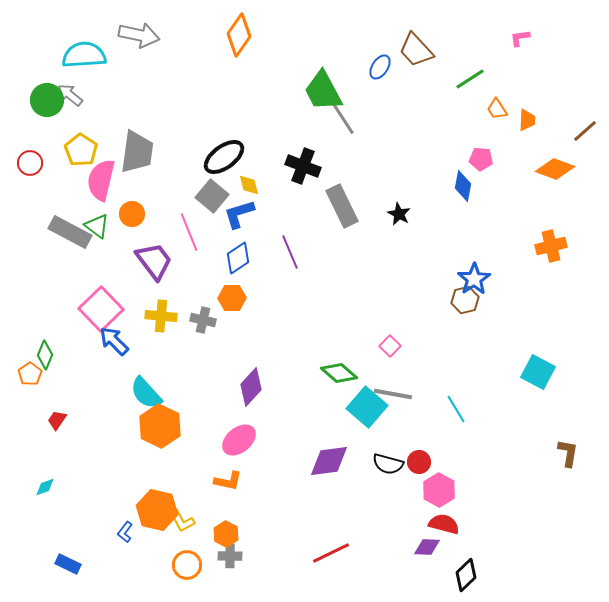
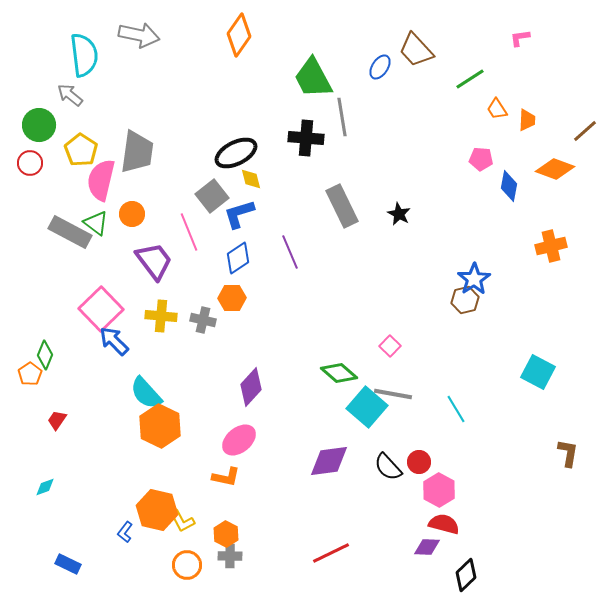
cyan semicircle at (84, 55): rotated 87 degrees clockwise
green trapezoid at (323, 91): moved 10 px left, 13 px up
green circle at (47, 100): moved 8 px left, 25 px down
gray line at (342, 117): rotated 24 degrees clockwise
black ellipse at (224, 157): moved 12 px right, 4 px up; rotated 9 degrees clockwise
black cross at (303, 166): moved 3 px right, 28 px up; rotated 16 degrees counterclockwise
yellow diamond at (249, 185): moved 2 px right, 6 px up
blue diamond at (463, 186): moved 46 px right
gray square at (212, 196): rotated 12 degrees clockwise
green triangle at (97, 226): moved 1 px left, 3 px up
black semicircle at (388, 464): moved 3 px down; rotated 32 degrees clockwise
orange L-shape at (228, 481): moved 2 px left, 4 px up
